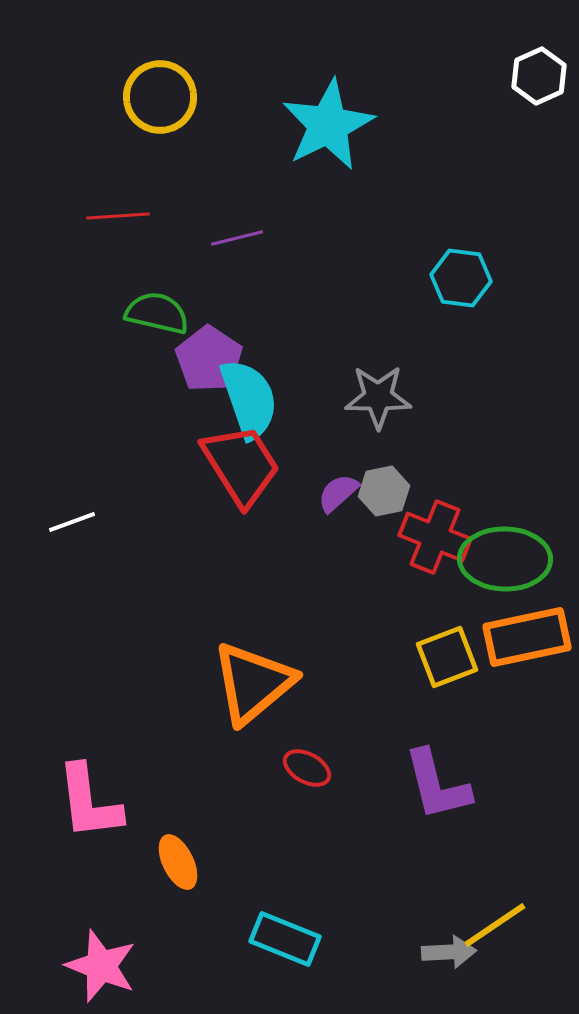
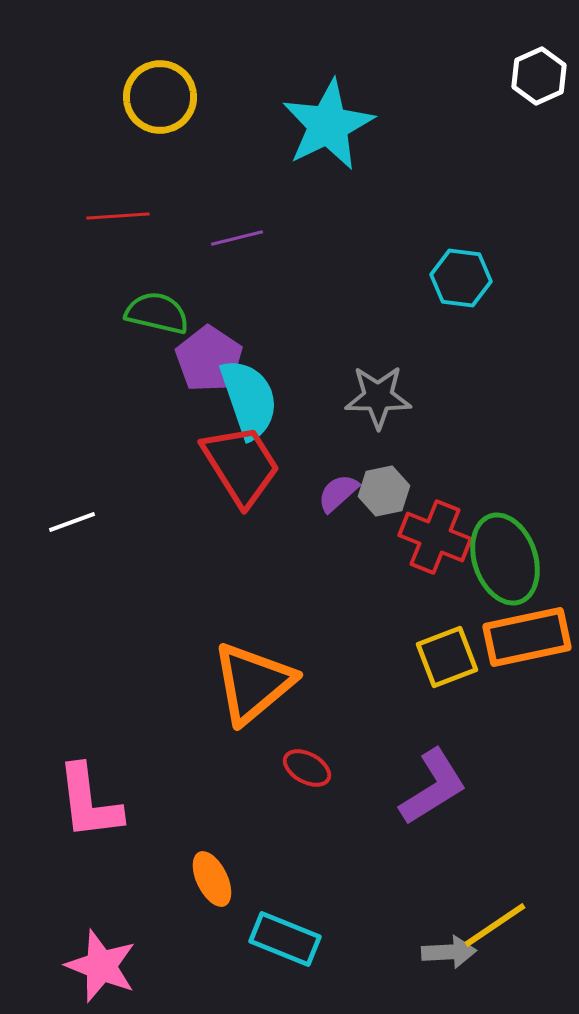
green ellipse: rotated 70 degrees clockwise
purple L-shape: moved 4 px left, 2 px down; rotated 108 degrees counterclockwise
orange ellipse: moved 34 px right, 17 px down
